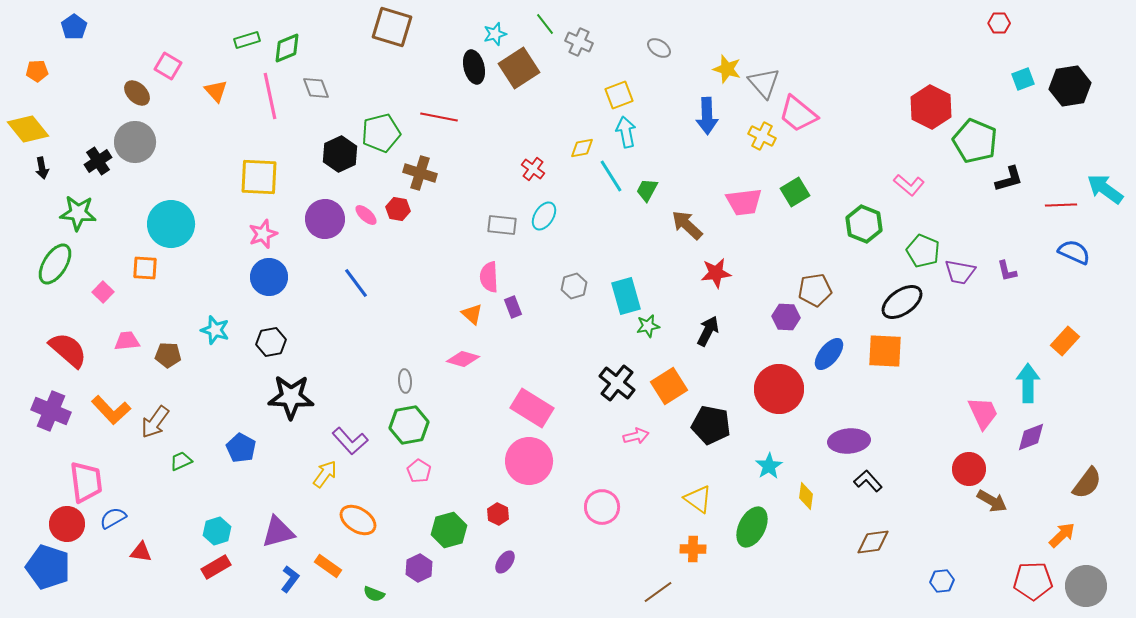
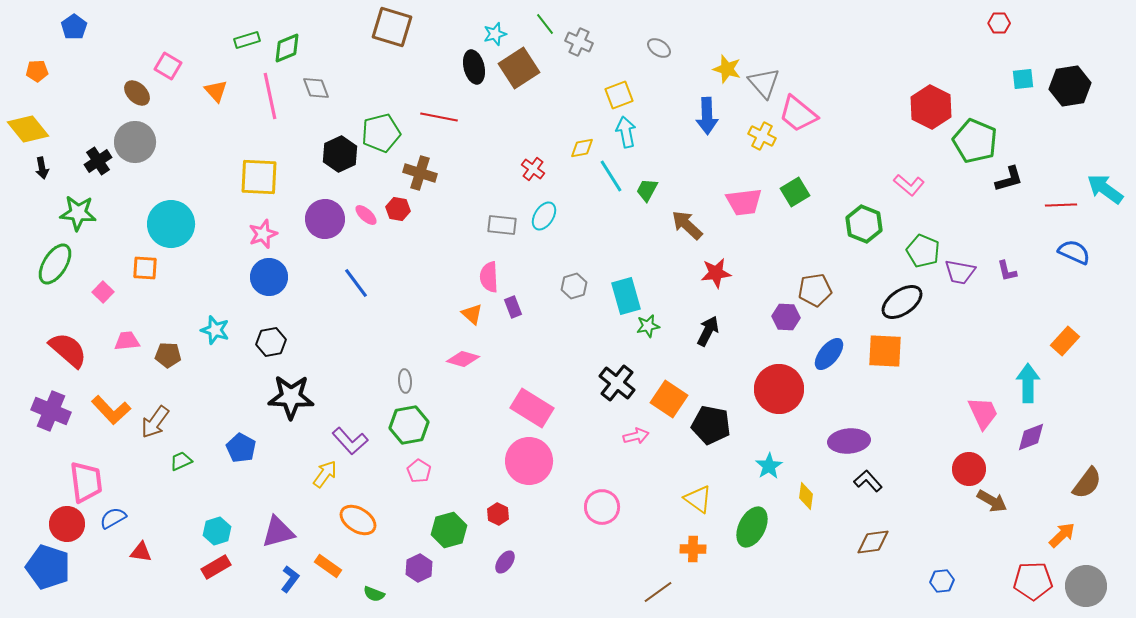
cyan square at (1023, 79): rotated 15 degrees clockwise
orange square at (669, 386): moved 13 px down; rotated 24 degrees counterclockwise
